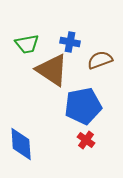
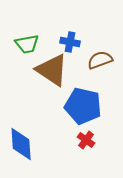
blue pentagon: rotated 24 degrees clockwise
